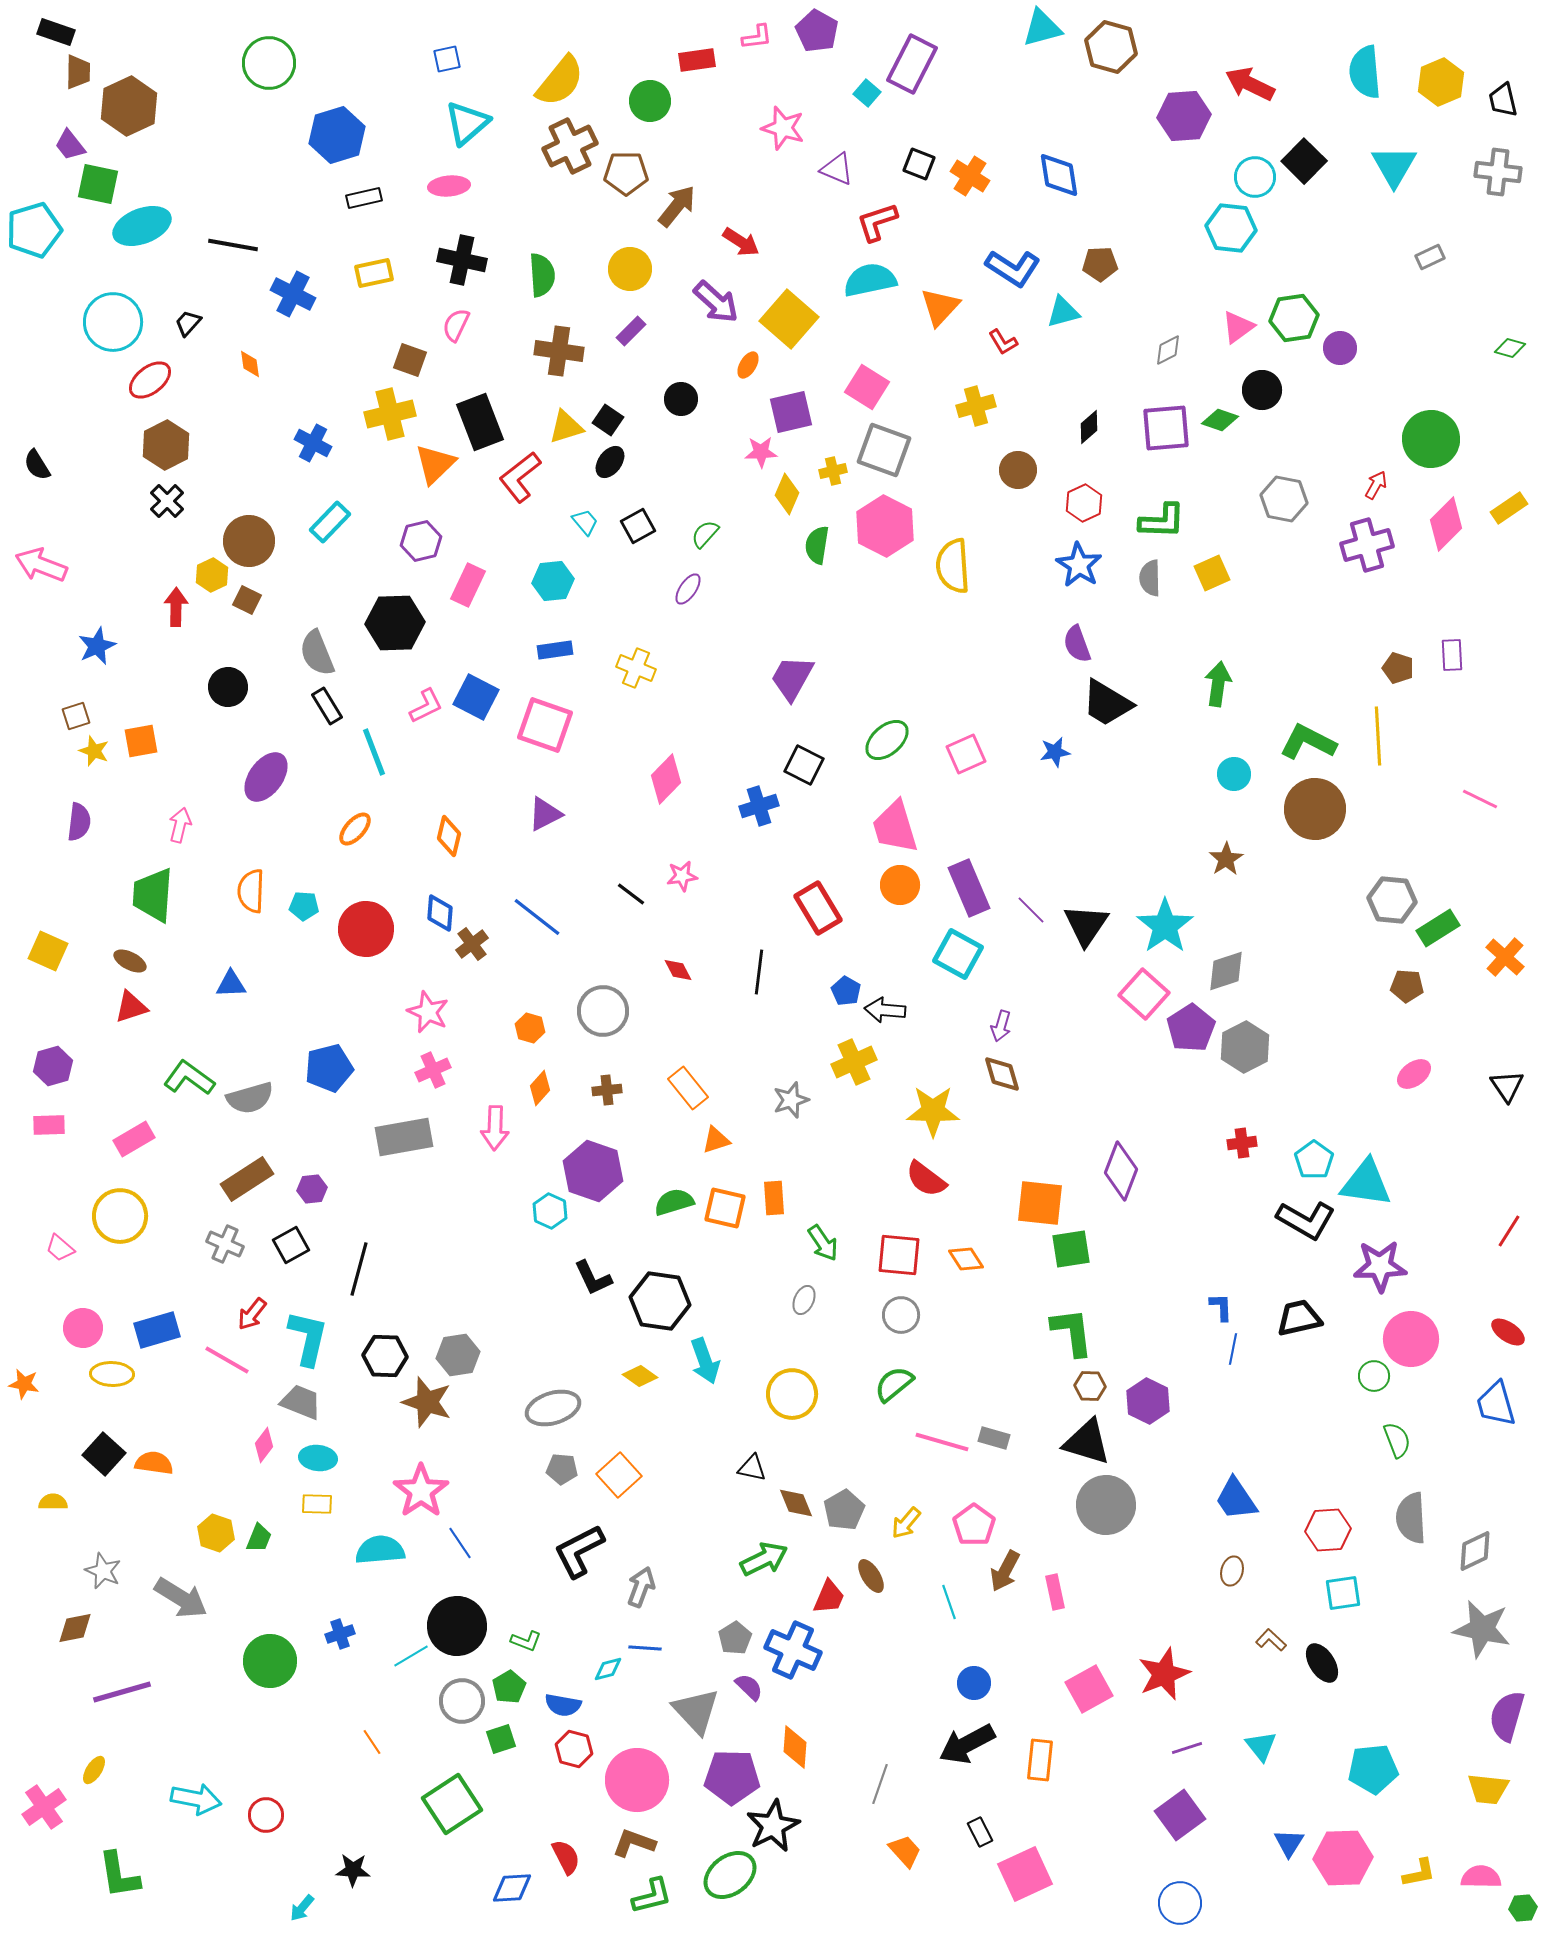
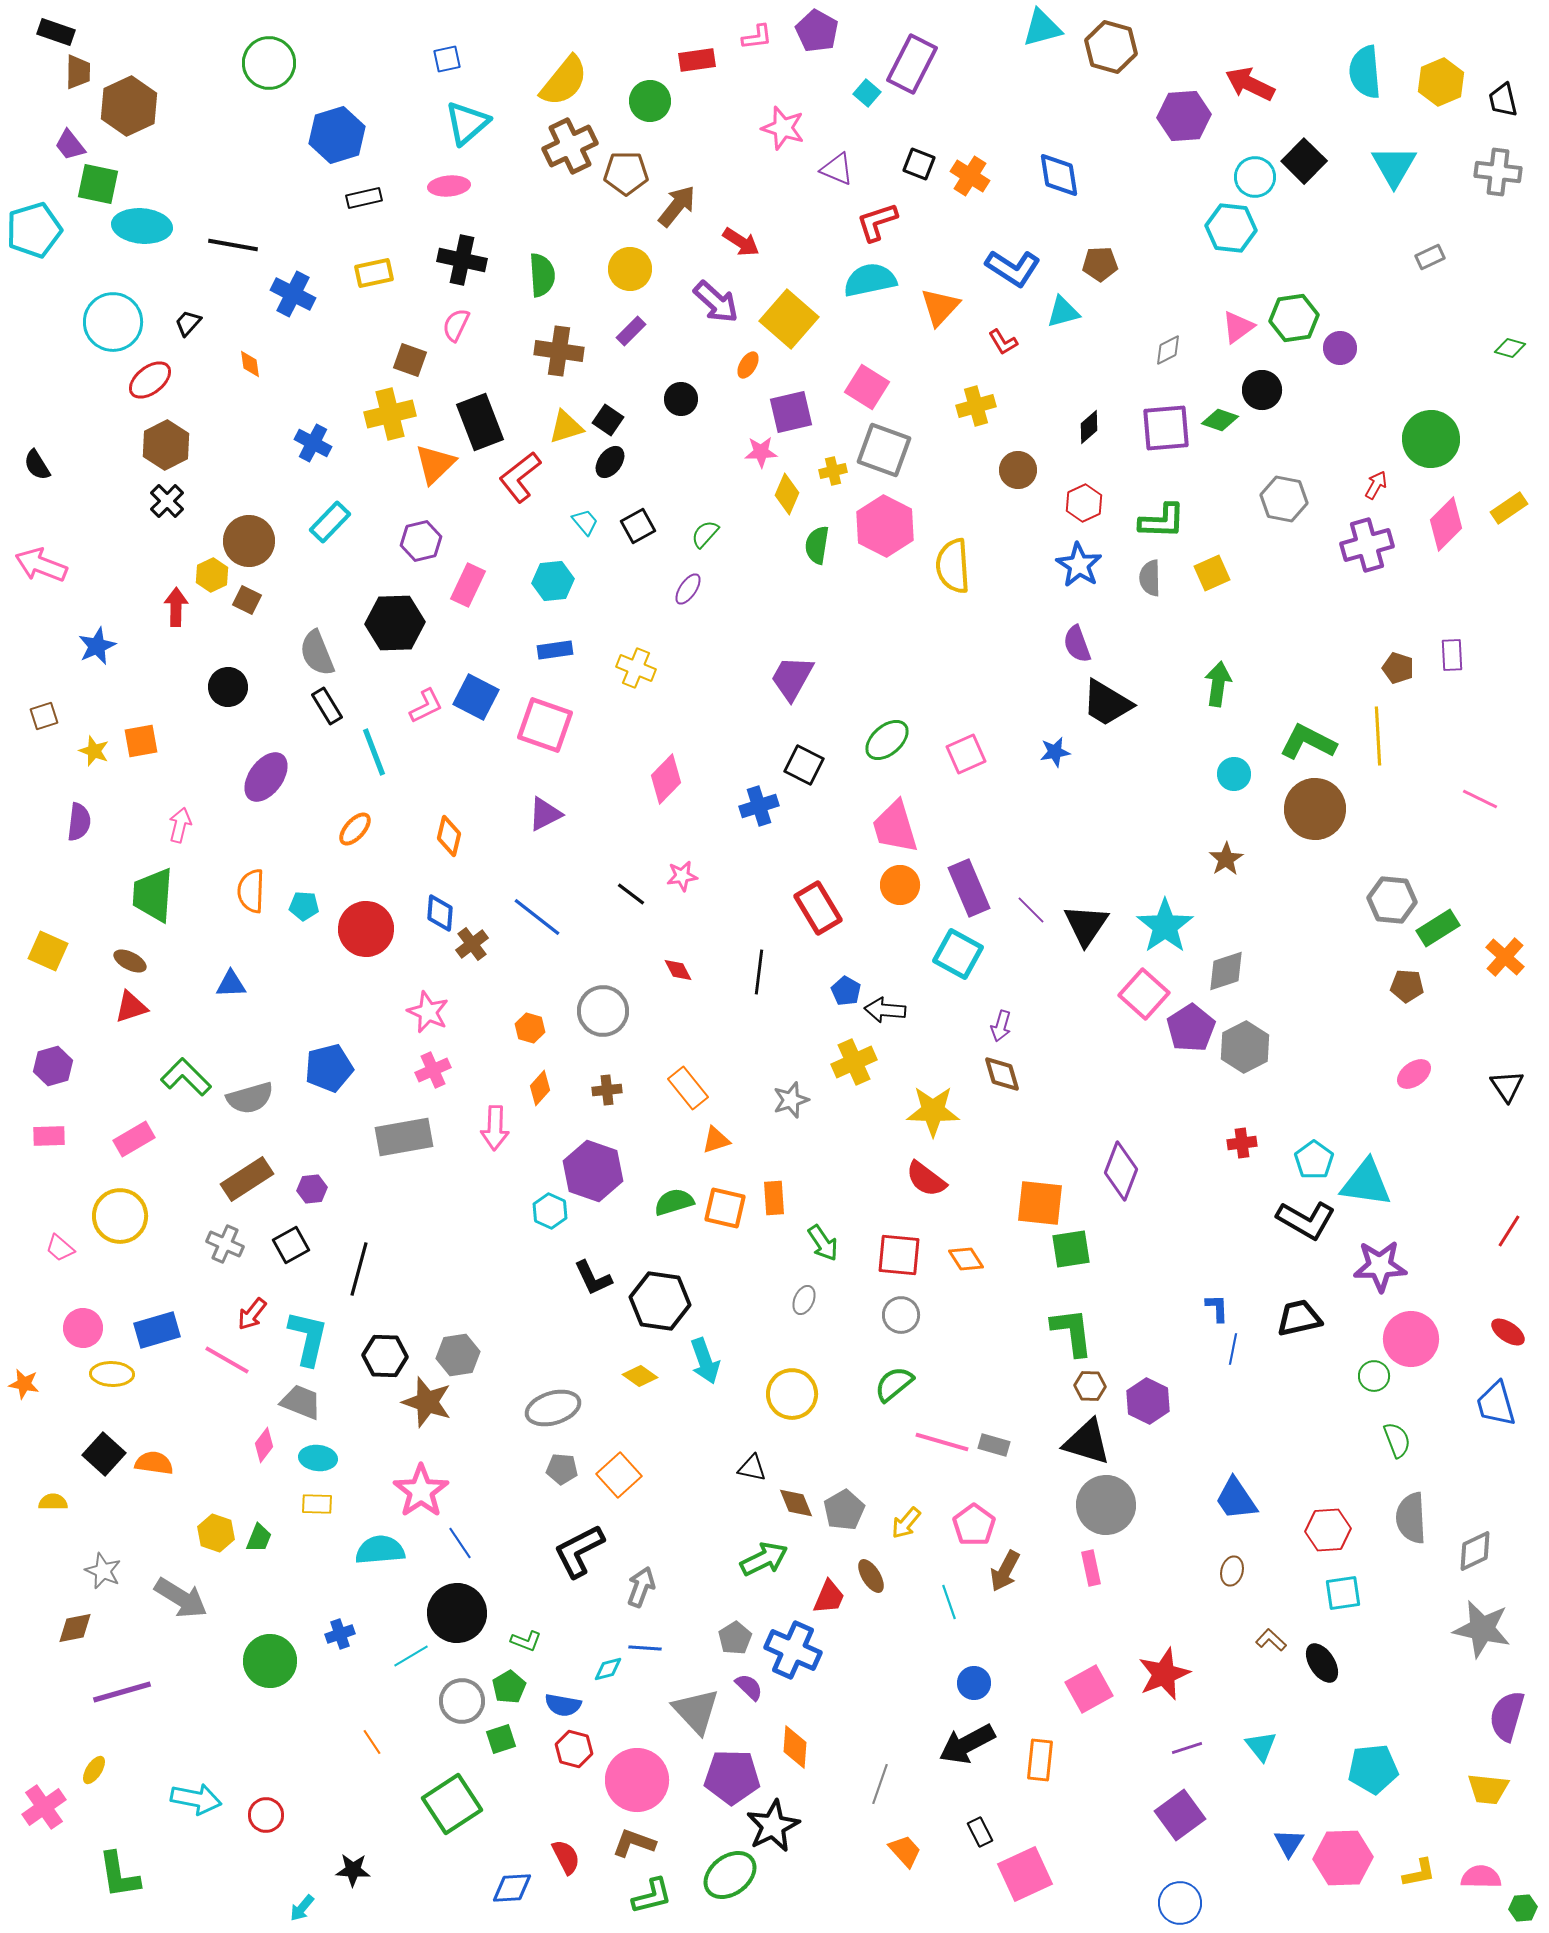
yellow semicircle at (560, 81): moved 4 px right
cyan ellipse at (142, 226): rotated 26 degrees clockwise
brown square at (76, 716): moved 32 px left
green L-shape at (189, 1078): moved 3 px left, 1 px up; rotated 9 degrees clockwise
pink rectangle at (49, 1125): moved 11 px down
blue L-shape at (1221, 1307): moved 4 px left, 1 px down
gray rectangle at (994, 1438): moved 7 px down
pink rectangle at (1055, 1592): moved 36 px right, 24 px up
black circle at (457, 1626): moved 13 px up
